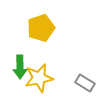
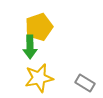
yellow pentagon: moved 2 px left, 1 px up
green arrow: moved 10 px right, 20 px up
